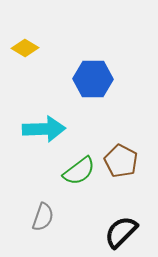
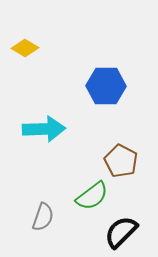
blue hexagon: moved 13 px right, 7 px down
green semicircle: moved 13 px right, 25 px down
